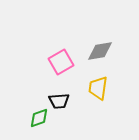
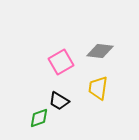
gray diamond: rotated 16 degrees clockwise
black trapezoid: rotated 35 degrees clockwise
